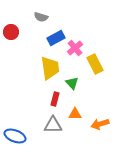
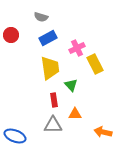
red circle: moved 3 px down
blue rectangle: moved 8 px left
pink cross: moved 2 px right; rotated 14 degrees clockwise
green triangle: moved 1 px left, 2 px down
red rectangle: moved 1 px left, 1 px down; rotated 24 degrees counterclockwise
orange arrow: moved 3 px right, 8 px down; rotated 30 degrees clockwise
